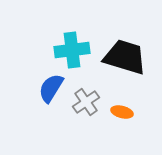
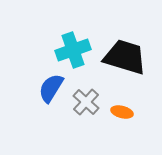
cyan cross: moved 1 px right; rotated 12 degrees counterclockwise
gray cross: rotated 12 degrees counterclockwise
